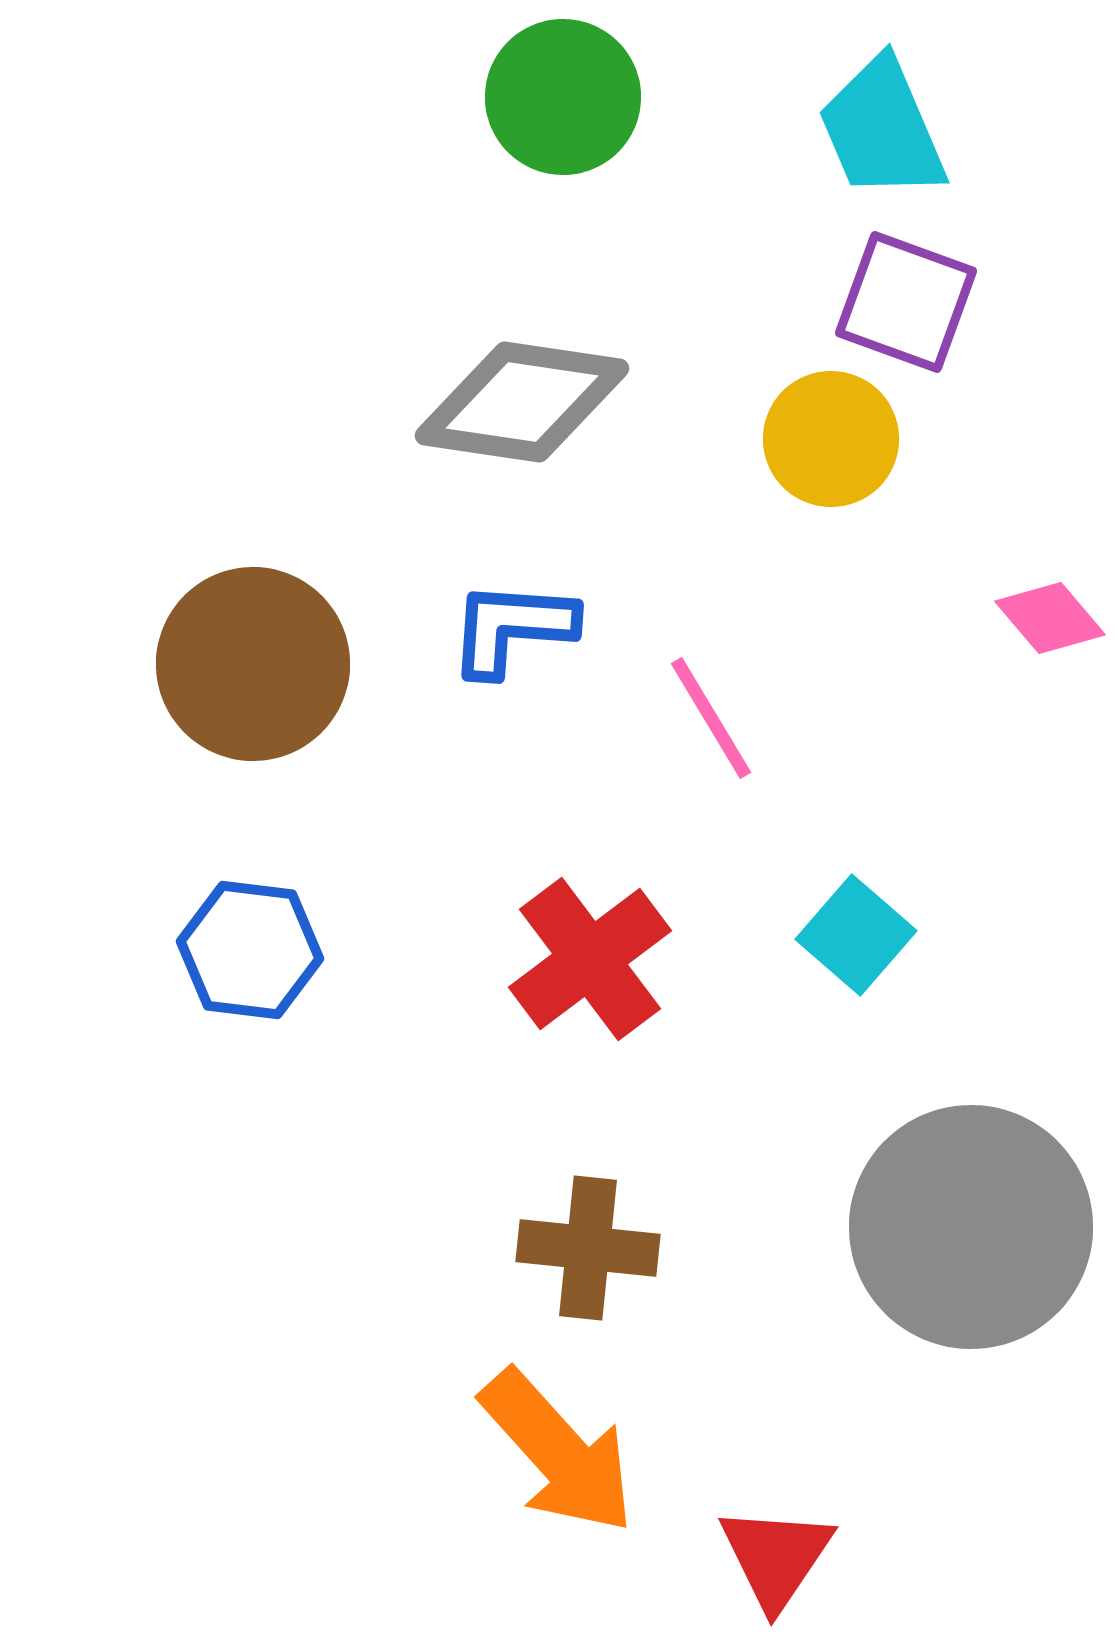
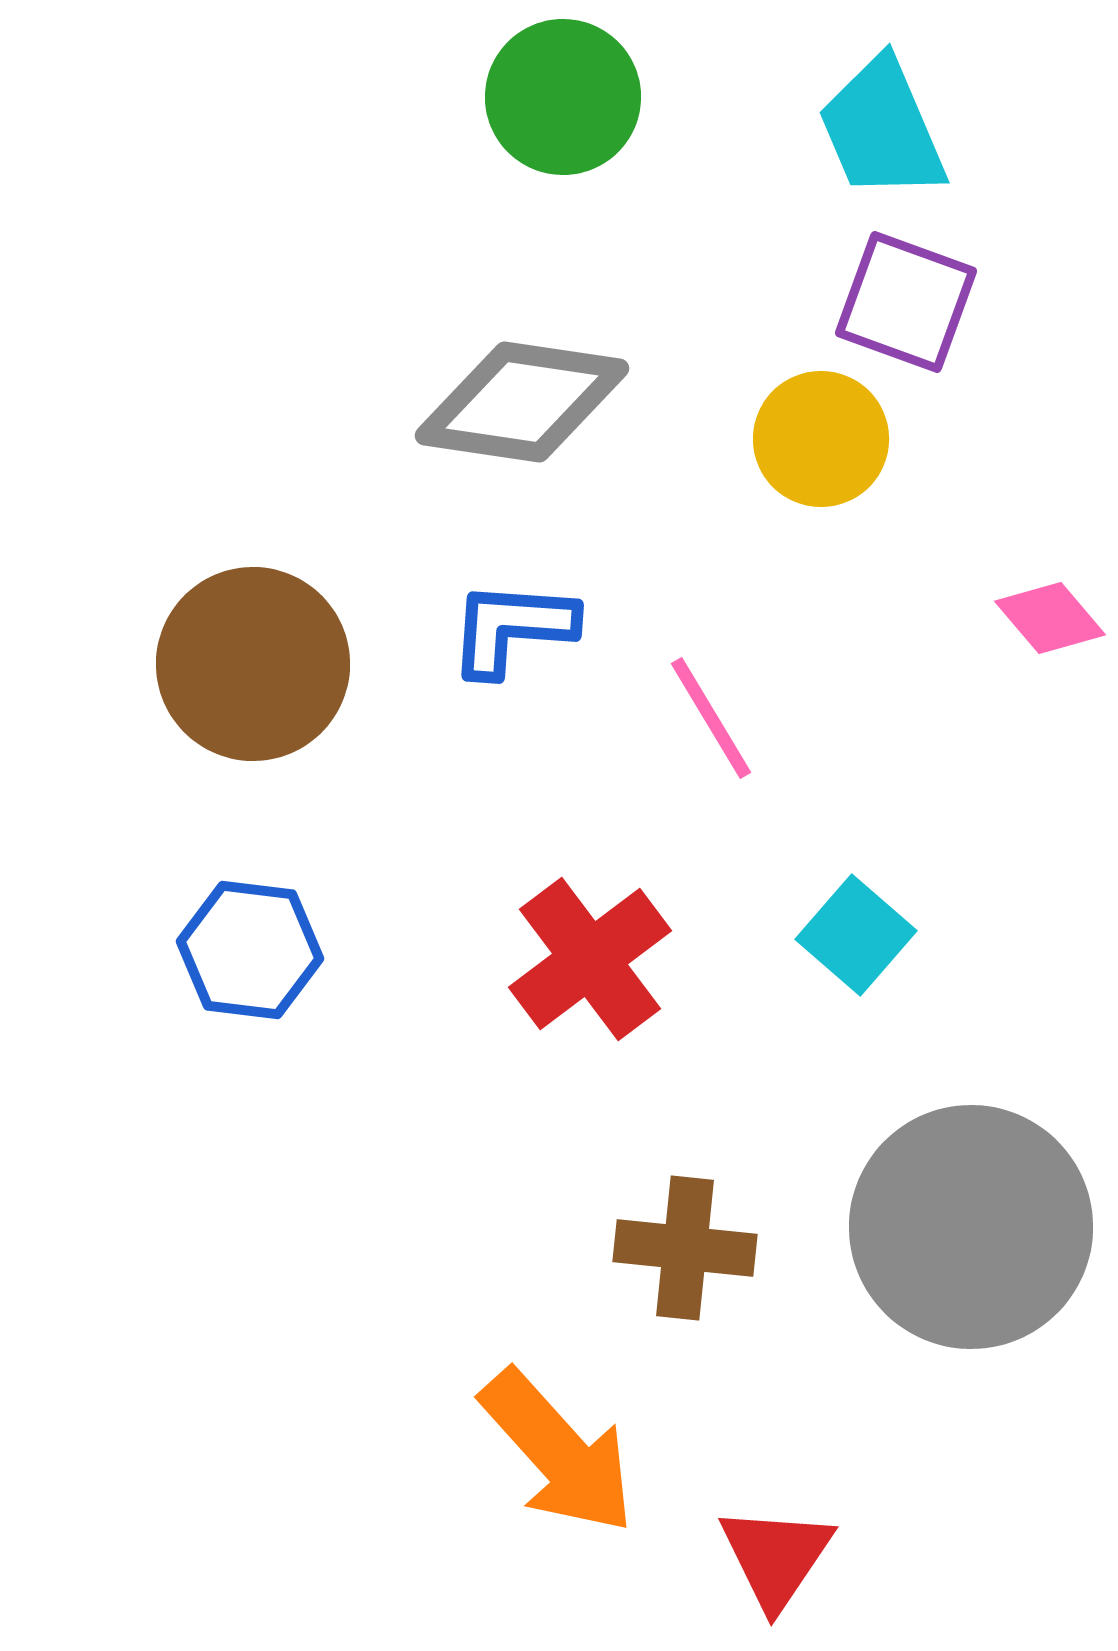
yellow circle: moved 10 px left
brown cross: moved 97 px right
